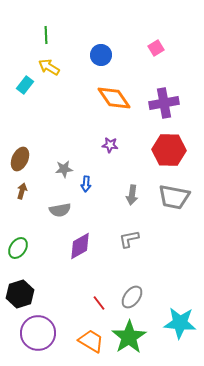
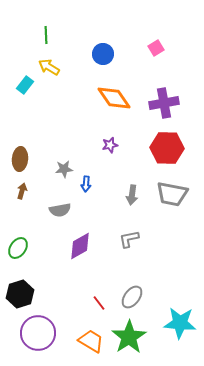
blue circle: moved 2 px right, 1 px up
purple star: rotated 21 degrees counterclockwise
red hexagon: moved 2 px left, 2 px up
brown ellipse: rotated 20 degrees counterclockwise
gray trapezoid: moved 2 px left, 3 px up
